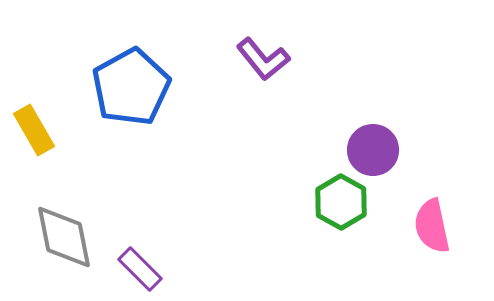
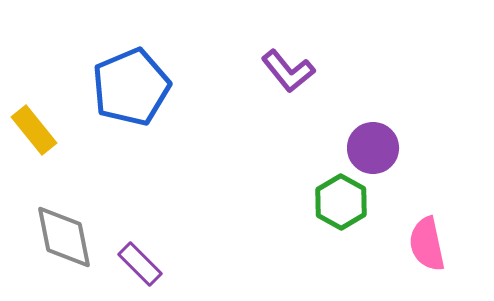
purple L-shape: moved 25 px right, 12 px down
blue pentagon: rotated 6 degrees clockwise
yellow rectangle: rotated 9 degrees counterclockwise
purple circle: moved 2 px up
pink semicircle: moved 5 px left, 18 px down
purple rectangle: moved 5 px up
